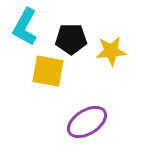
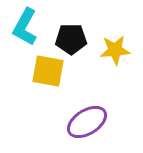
yellow star: moved 4 px right, 1 px up
